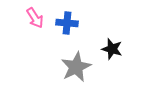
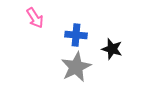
blue cross: moved 9 px right, 12 px down
